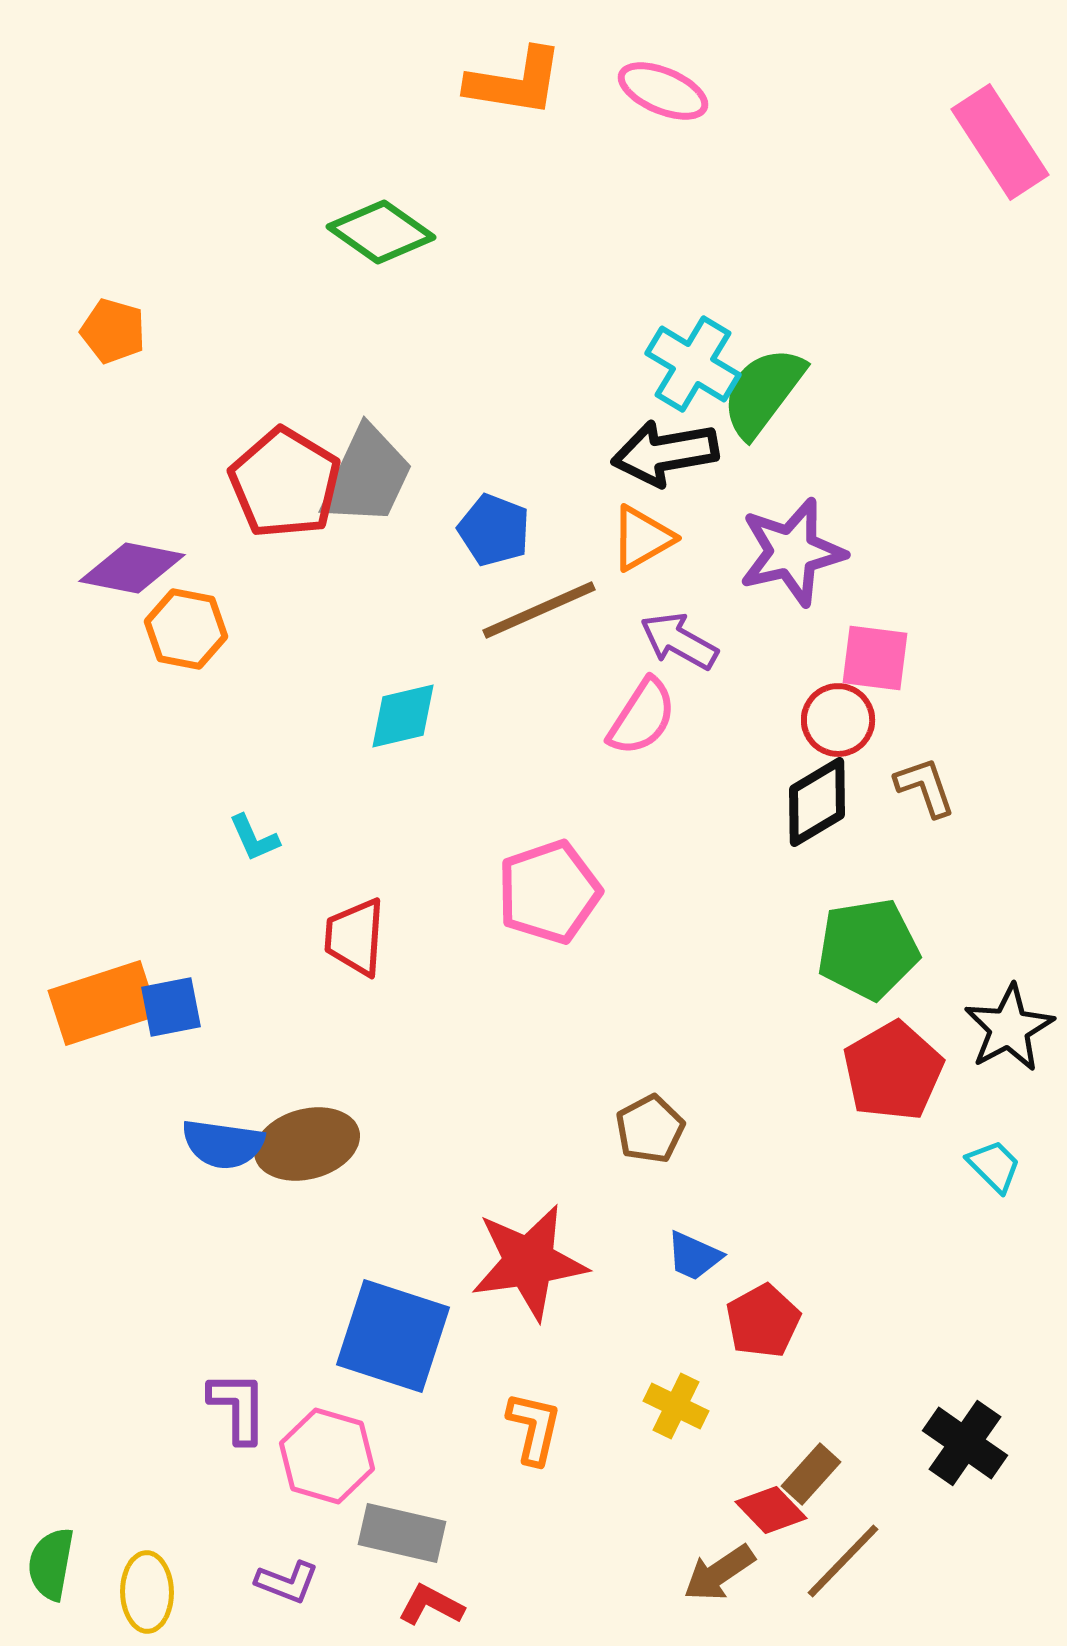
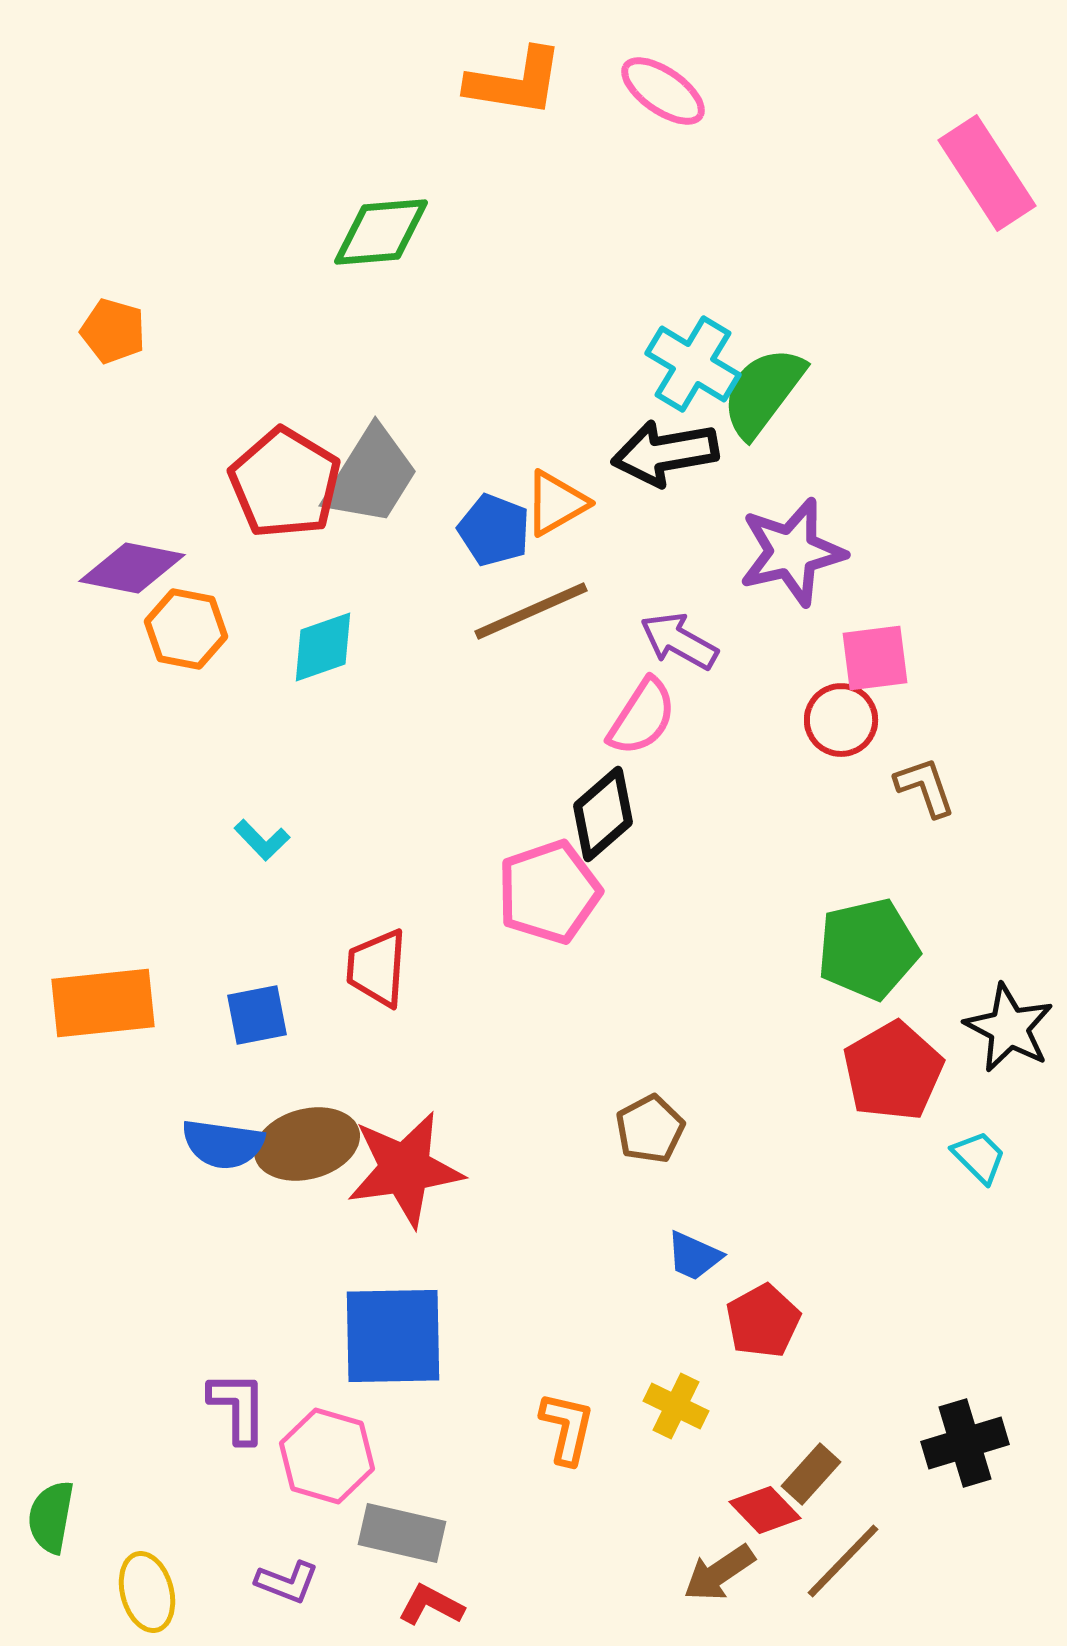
pink ellipse at (663, 91): rotated 12 degrees clockwise
pink rectangle at (1000, 142): moved 13 px left, 31 px down
green diamond at (381, 232): rotated 40 degrees counterclockwise
gray trapezoid at (367, 476): moved 4 px right; rotated 7 degrees clockwise
orange triangle at (642, 538): moved 86 px left, 35 px up
brown line at (539, 610): moved 8 px left, 1 px down
pink square at (875, 658): rotated 14 degrees counterclockwise
cyan diamond at (403, 716): moved 80 px left, 69 px up; rotated 6 degrees counterclockwise
red circle at (838, 720): moved 3 px right
black diamond at (817, 802): moved 214 px left, 12 px down; rotated 10 degrees counterclockwise
cyan L-shape at (254, 838): moved 8 px right, 2 px down; rotated 20 degrees counterclockwise
red trapezoid at (355, 937): moved 22 px right, 31 px down
green pentagon at (868, 949): rotated 4 degrees counterclockwise
orange rectangle at (103, 1003): rotated 12 degrees clockwise
blue square at (171, 1007): moved 86 px right, 8 px down
black star at (1009, 1028): rotated 16 degrees counterclockwise
cyan trapezoid at (994, 1166): moved 15 px left, 9 px up
red star at (529, 1262): moved 124 px left, 93 px up
blue square at (393, 1336): rotated 19 degrees counterclockwise
orange L-shape at (534, 1428): moved 33 px right
black cross at (965, 1443): rotated 38 degrees clockwise
red diamond at (771, 1510): moved 6 px left
green semicircle at (51, 1564): moved 47 px up
yellow ellipse at (147, 1592): rotated 14 degrees counterclockwise
